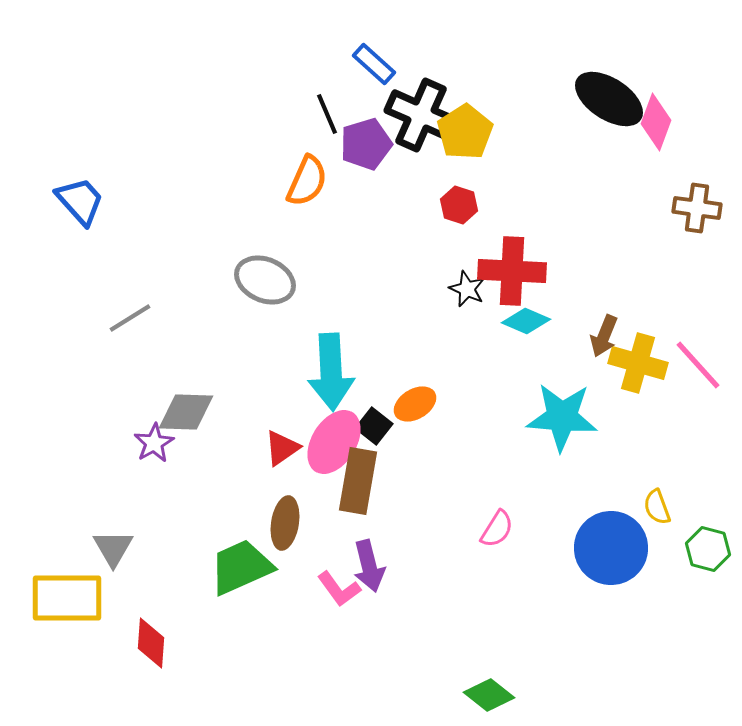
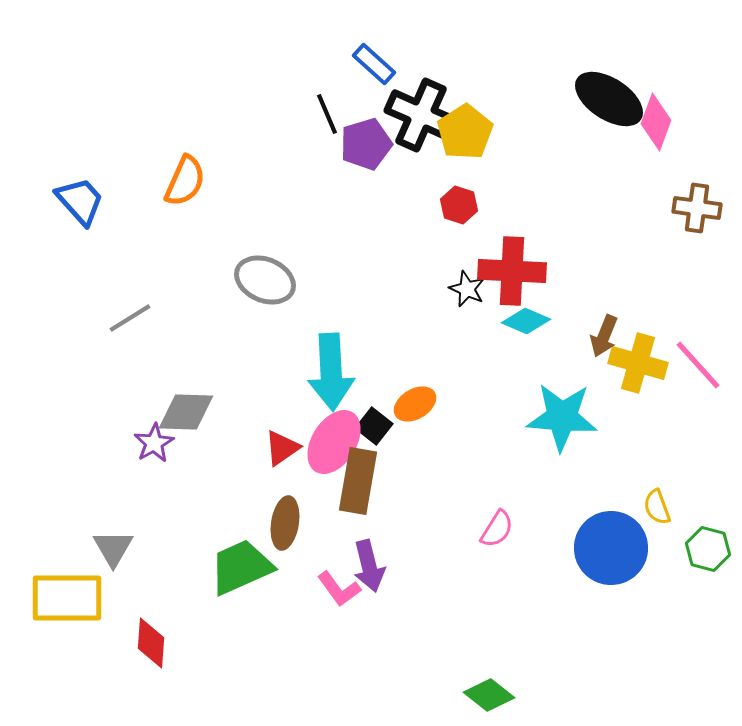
orange semicircle: moved 122 px left
